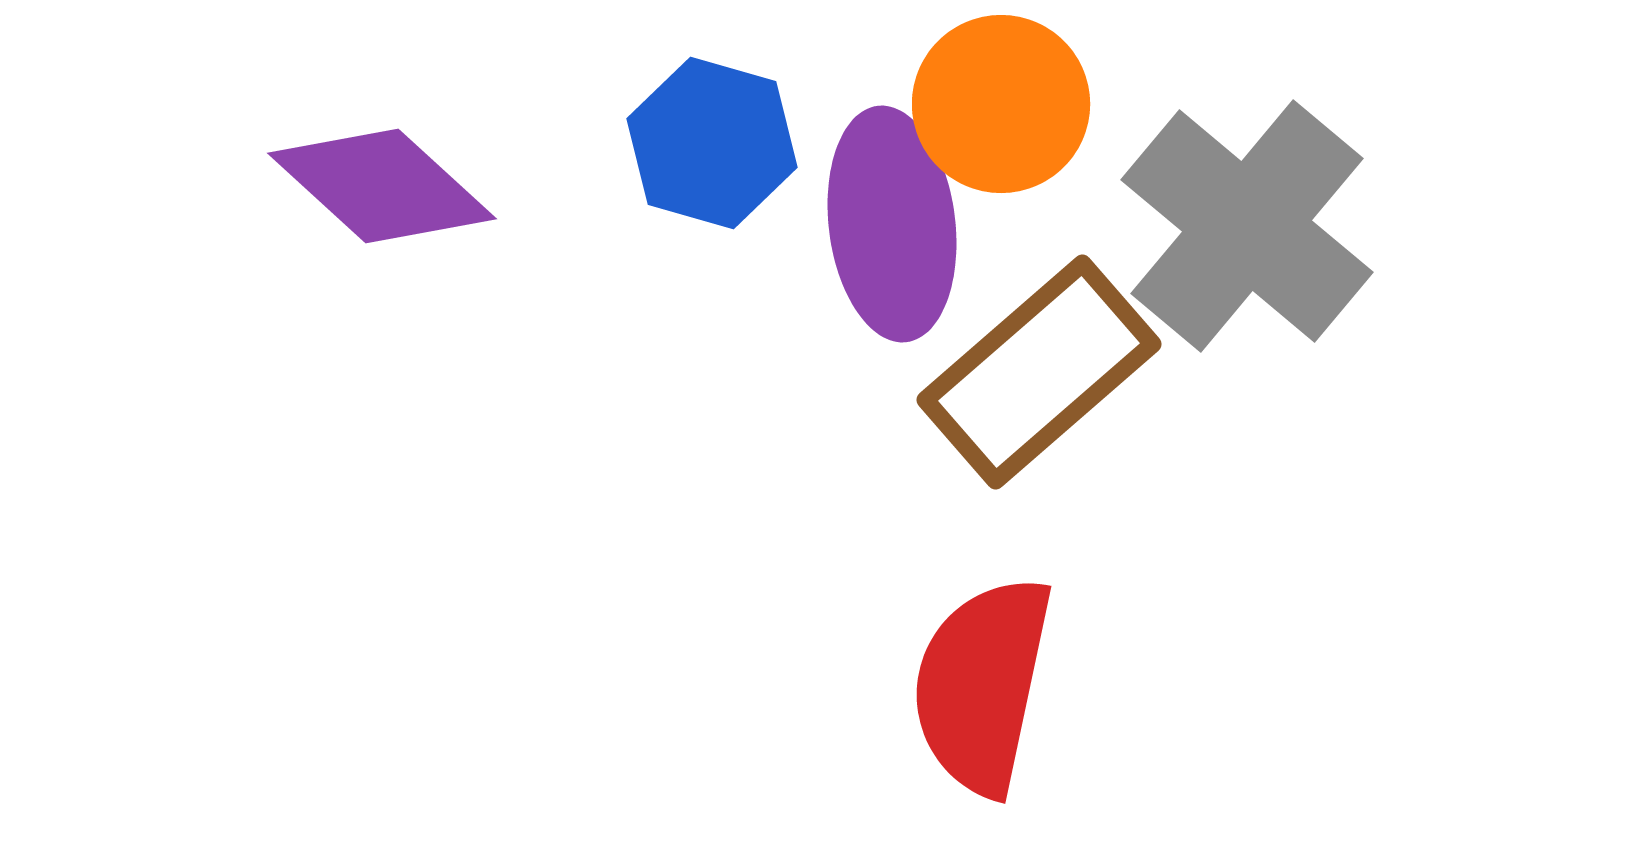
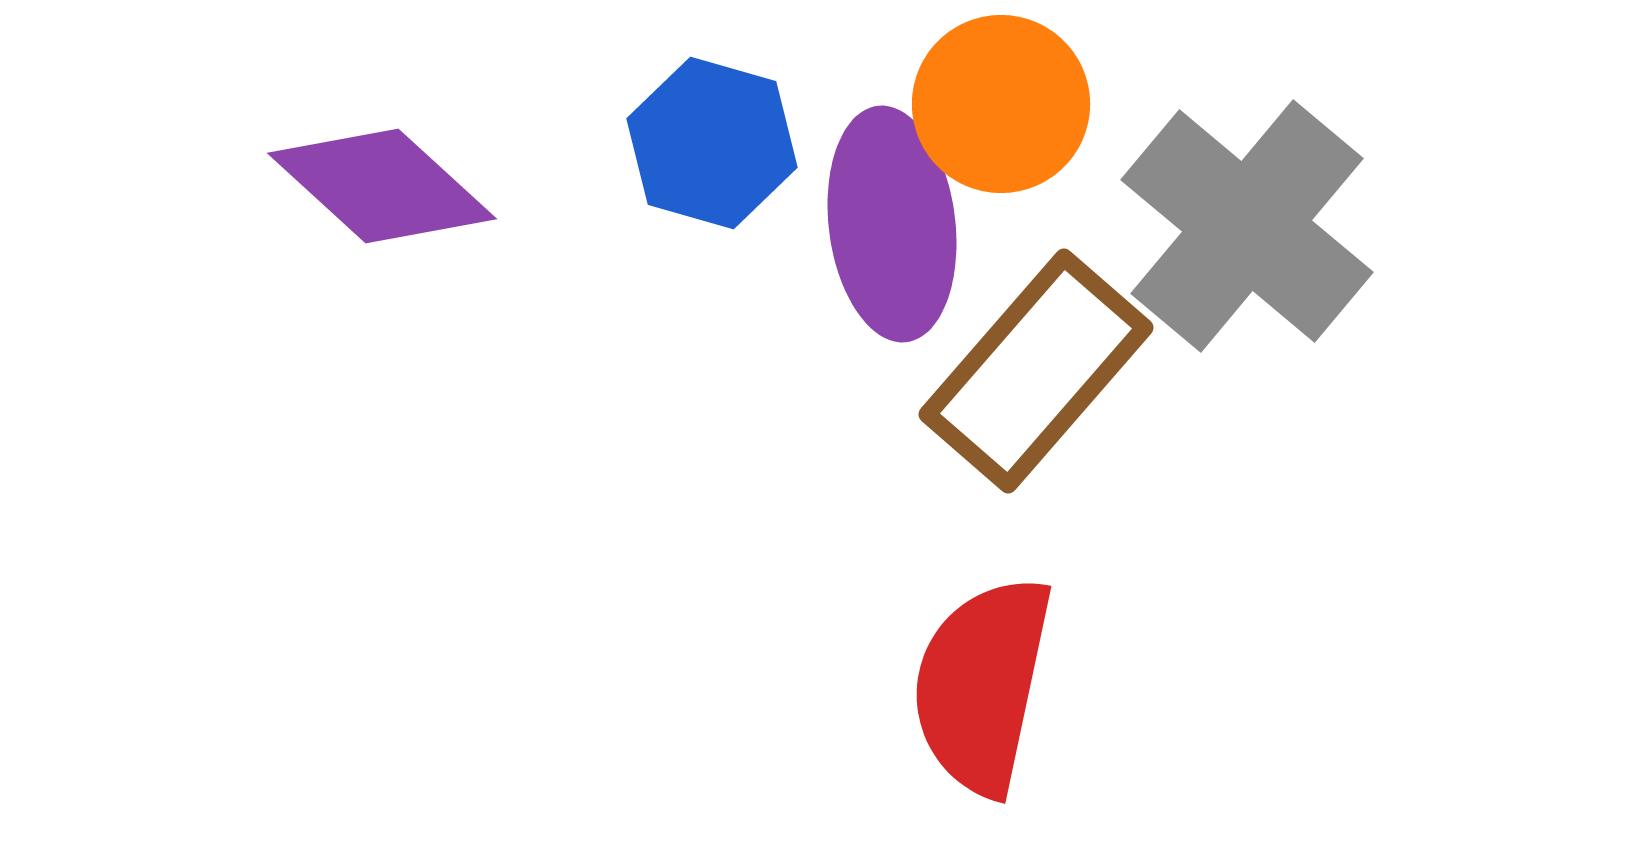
brown rectangle: moved 3 px left, 1 px up; rotated 8 degrees counterclockwise
